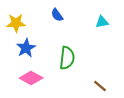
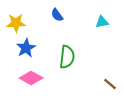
green semicircle: moved 1 px up
brown line: moved 10 px right, 2 px up
